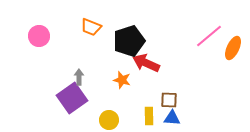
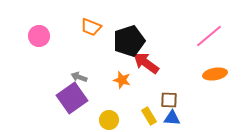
orange ellipse: moved 18 px left, 26 px down; rotated 55 degrees clockwise
red arrow: rotated 12 degrees clockwise
gray arrow: rotated 70 degrees counterclockwise
yellow rectangle: rotated 30 degrees counterclockwise
